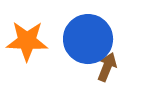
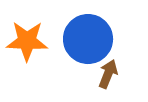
brown arrow: moved 1 px right, 7 px down
